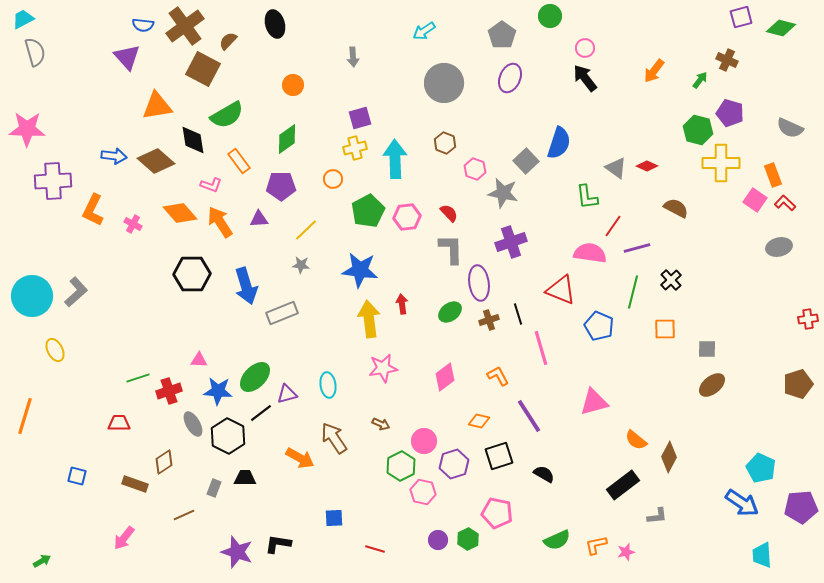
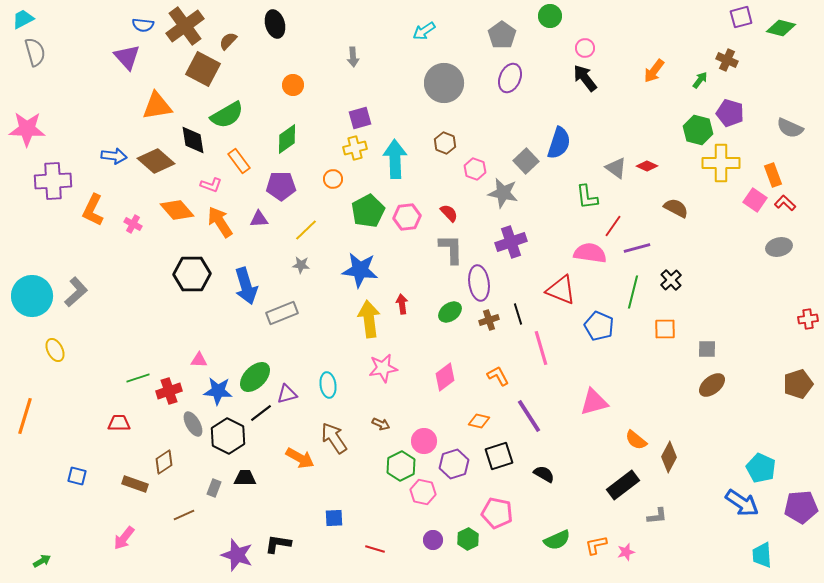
orange diamond at (180, 213): moved 3 px left, 3 px up
purple circle at (438, 540): moved 5 px left
purple star at (237, 552): moved 3 px down
